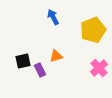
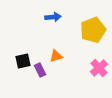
blue arrow: rotated 112 degrees clockwise
